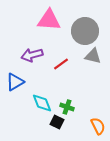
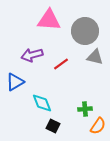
gray triangle: moved 2 px right, 1 px down
green cross: moved 18 px right, 2 px down; rotated 24 degrees counterclockwise
black square: moved 4 px left, 4 px down
orange semicircle: rotated 60 degrees clockwise
